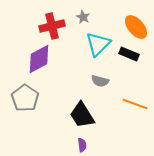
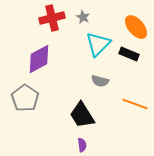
red cross: moved 8 px up
